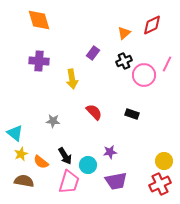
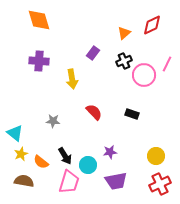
yellow circle: moved 8 px left, 5 px up
